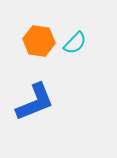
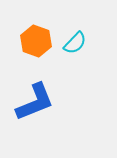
orange hexagon: moved 3 px left; rotated 12 degrees clockwise
